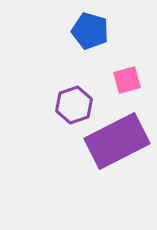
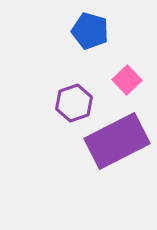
pink square: rotated 28 degrees counterclockwise
purple hexagon: moved 2 px up
